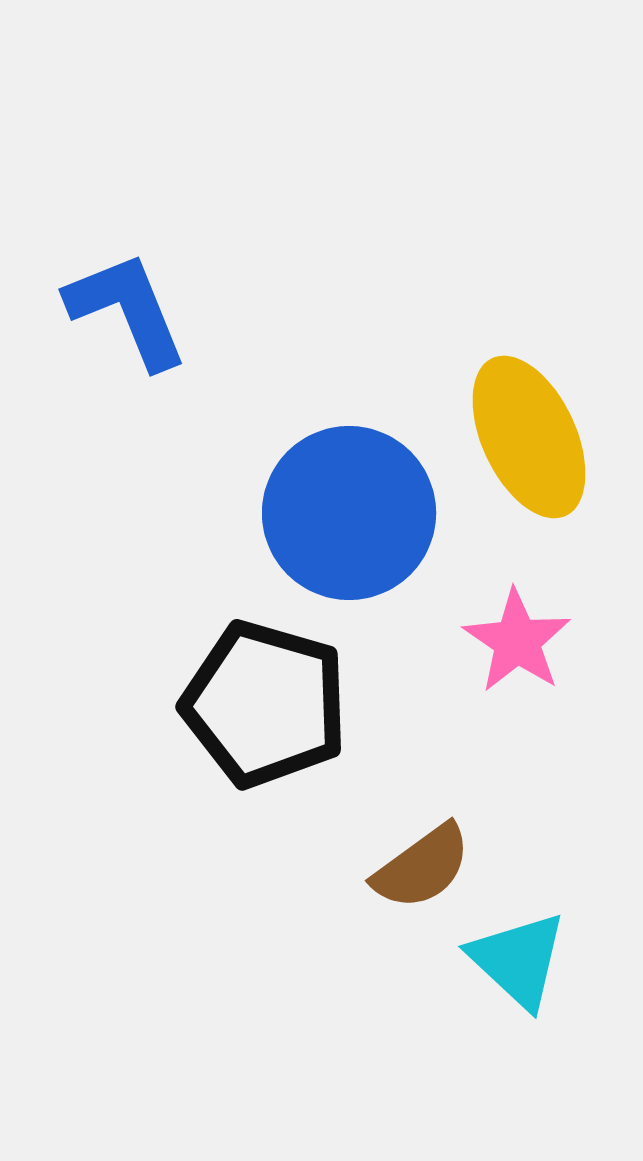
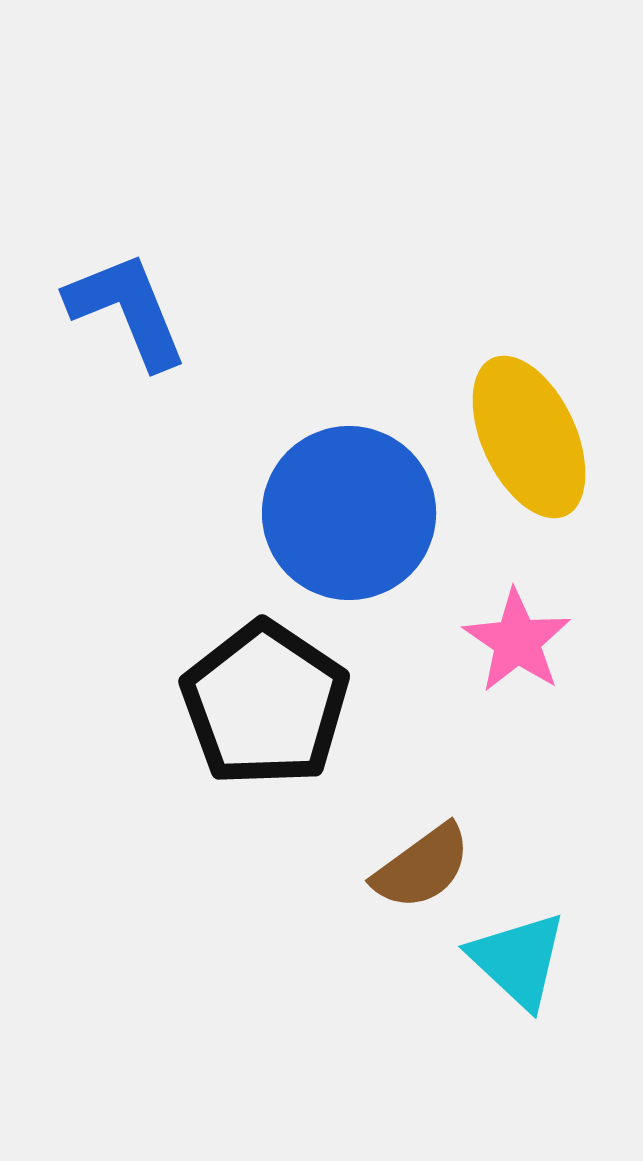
black pentagon: rotated 18 degrees clockwise
